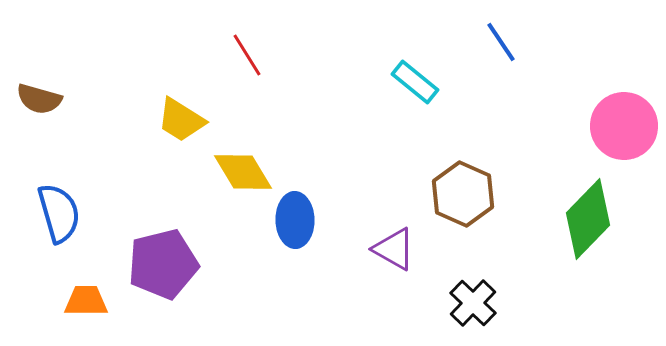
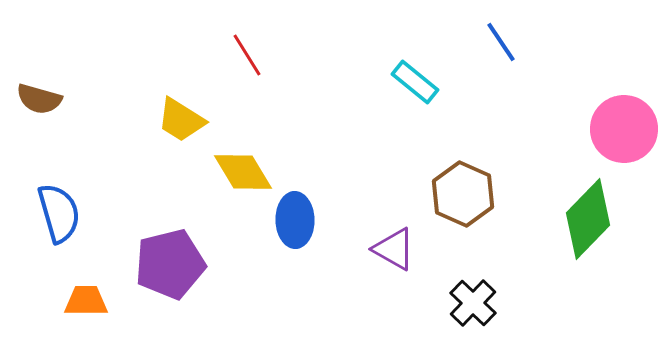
pink circle: moved 3 px down
purple pentagon: moved 7 px right
